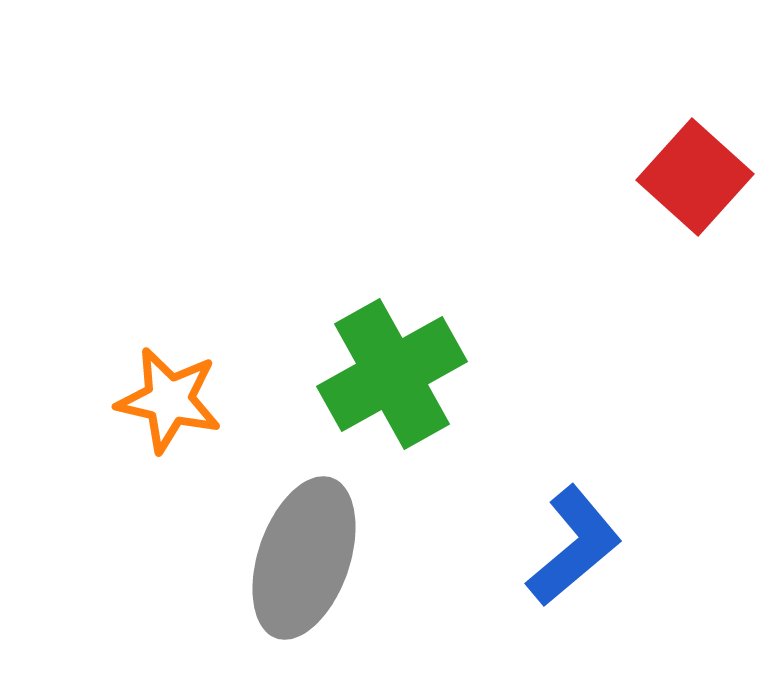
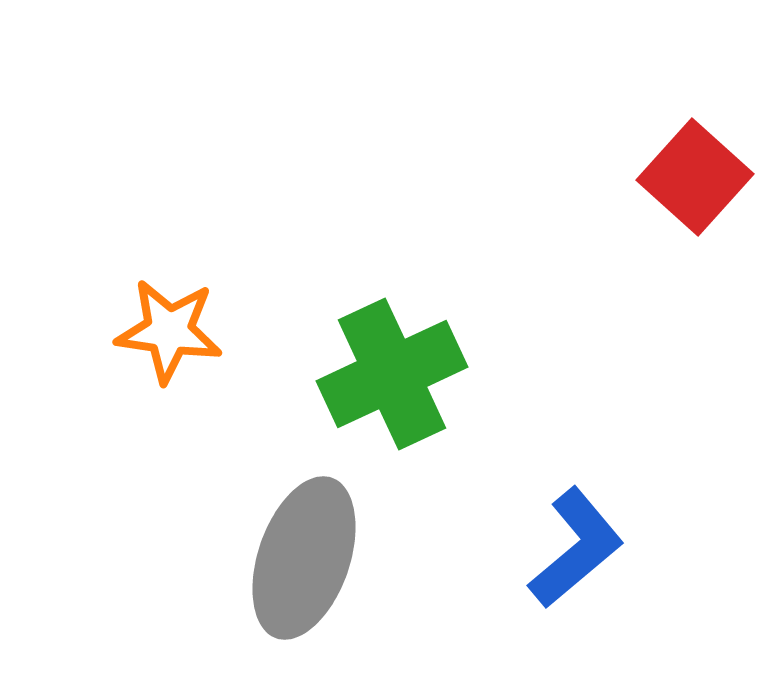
green cross: rotated 4 degrees clockwise
orange star: moved 69 px up; rotated 5 degrees counterclockwise
blue L-shape: moved 2 px right, 2 px down
